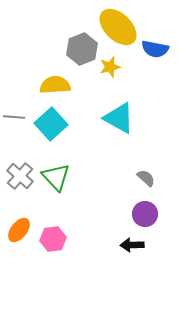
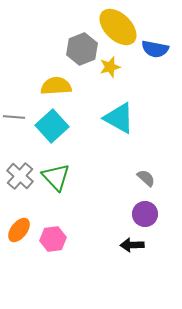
yellow semicircle: moved 1 px right, 1 px down
cyan square: moved 1 px right, 2 px down
